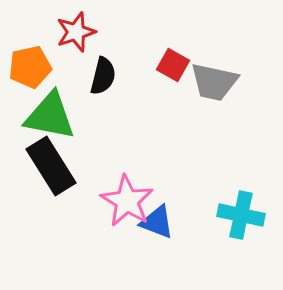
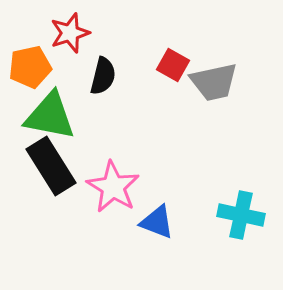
red star: moved 6 px left, 1 px down
gray trapezoid: rotated 24 degrees counterclockwise
pink star: moved 14 px left, 14 px up
